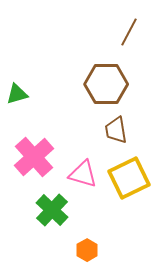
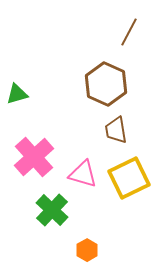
brown hexagon: rotated 24 degrees clockwise
